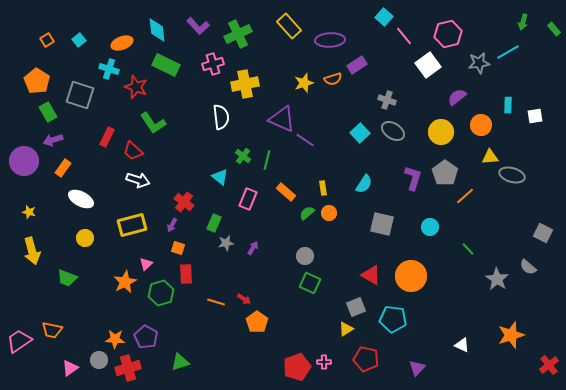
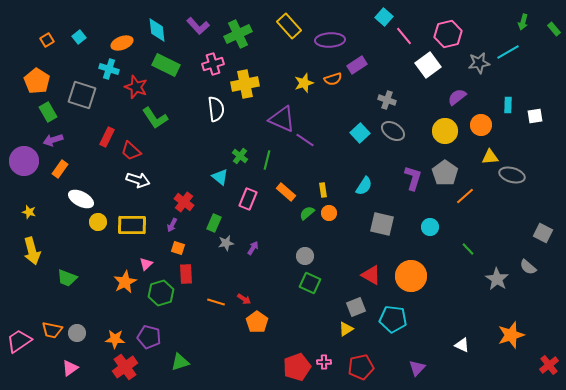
cyan square at (79, 40): moved 3 px up
gray square at (80, 95): moved 2 px right
white semicircle at (221, 117): moved 5 px left, 8 px up
green L-shape at (153, 123): moved 2 px right, 5 px up
yellow circle at (441, 132): moved 4 px right, 1 px up
red trapezoid at (133, 151): moved 2 px left
green cross at (243, 156): moved 3 px left
orange rectangle at (63, 168): moved 3 px left, 1 px down
cyan semicircle at (364, 184): moved 2 px down
yellow rectangle at (323, 188): moved 2 px down
yellow rectangle at (132, 225): rotated 16 degrees clockwise
yellow circle at (85, 238): moved 13 px right, 16 px up
purple pentagon at (146, 337): moved 3 px right; rotated 15 degrees counterclockwise
red pentagon at (366, 359): moved 5 px left, 8 px down; rotated 25 degrees counterclockwise
gray circle at (99, 360): moved 22 px left, 27 px up
red cross at (128, 368): moved 3 px left, 1 px up; rotated 20 degrees counterclockwise
